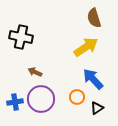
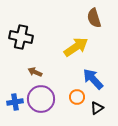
yellow arrow: moved 10 px left
